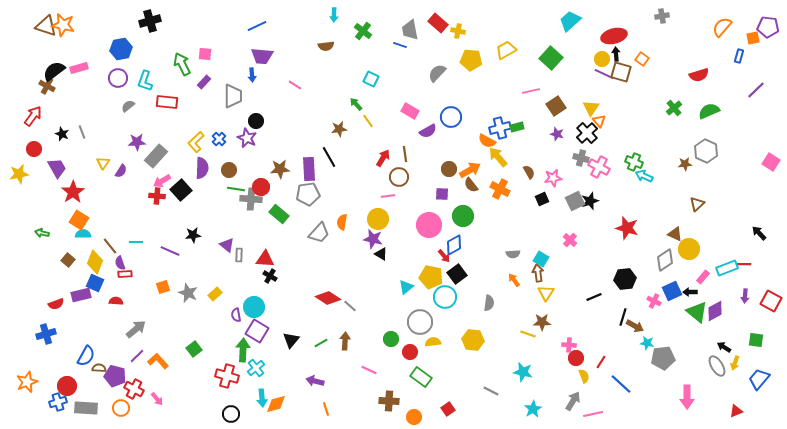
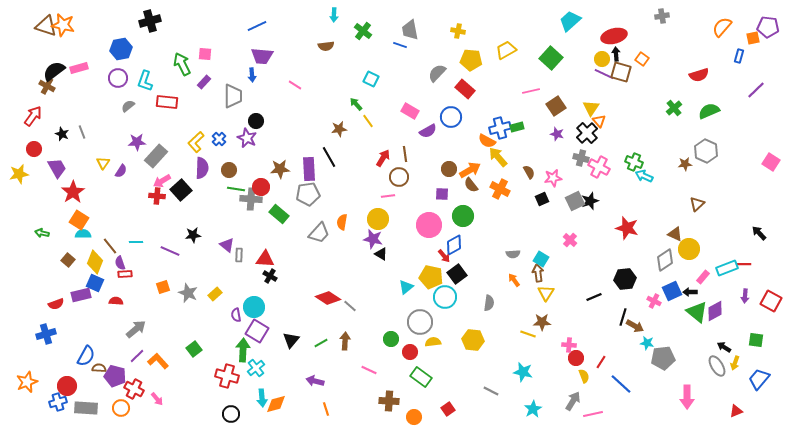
red rectangle at (438, 23): moved 27 px right, 66 px down
